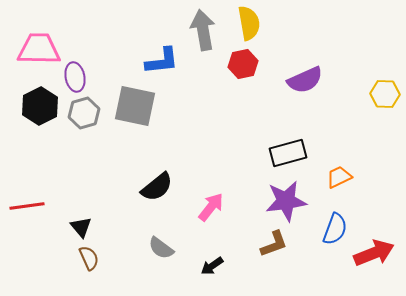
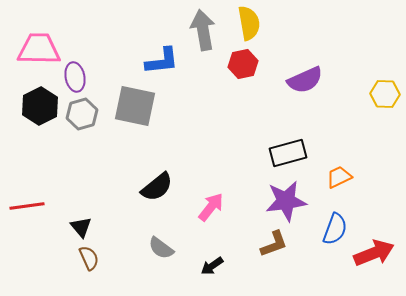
gray hexagon: moved 2 px left, 1 px down
